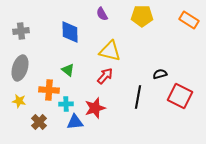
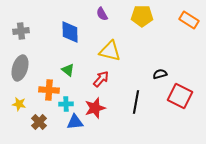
red arrow: moved 4 px left, 3 px down
black line: moved 2 px left, 5 px down
yellow star: moved 3 px down
